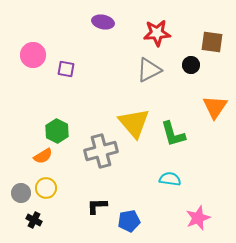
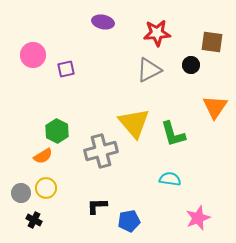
purple square: rotated 24 degrees counterclockwise
